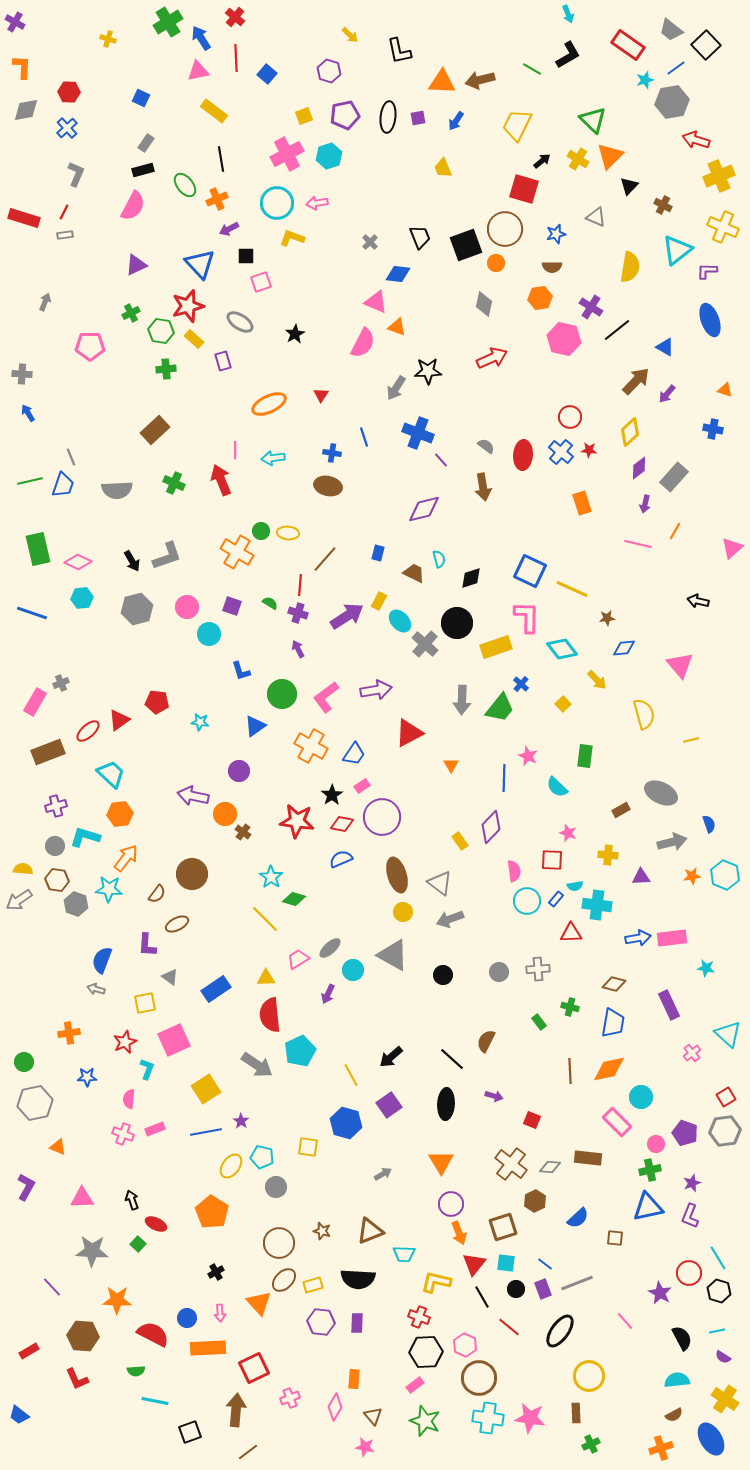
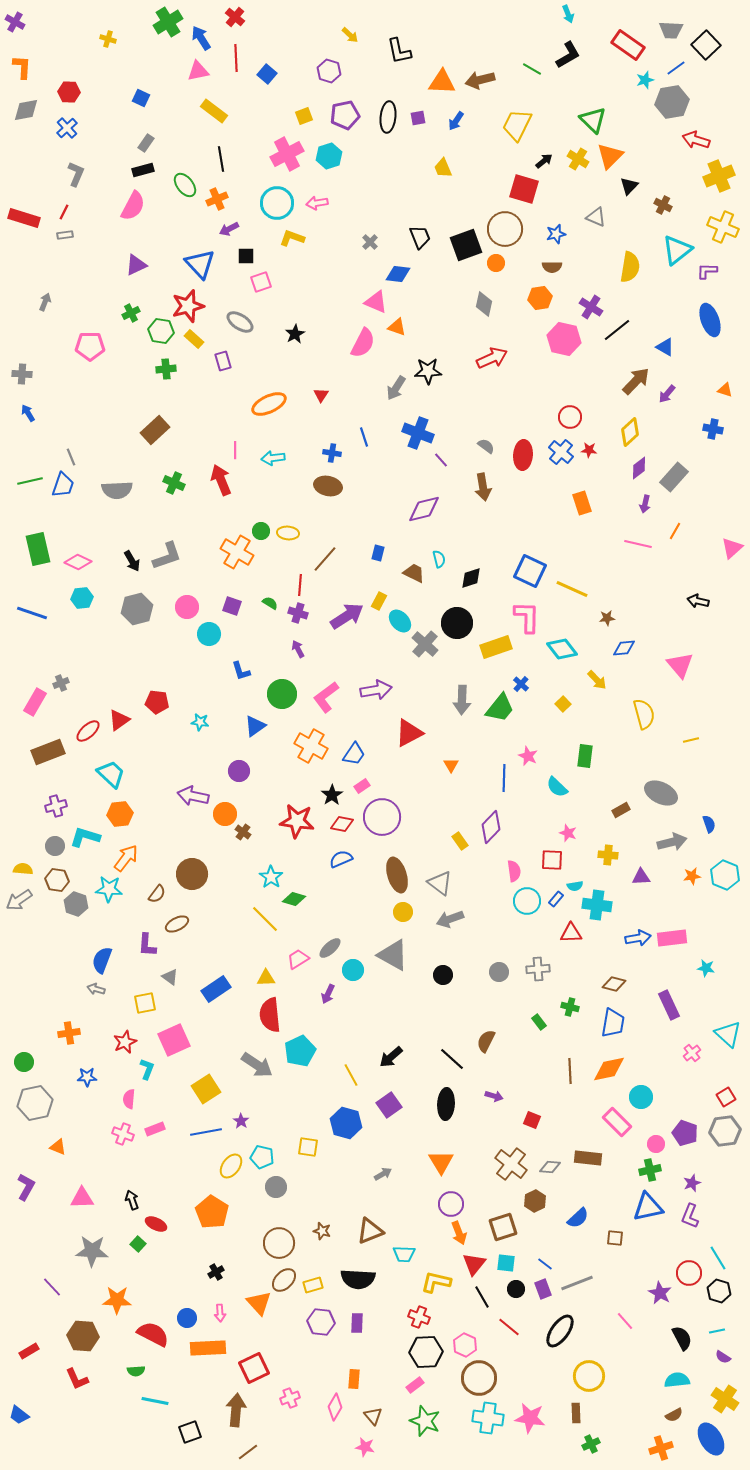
gray trapezoid at (671, 30): rotated 35 degrees counterclockwise
black arrow at (542, 161): moved 2 px right
